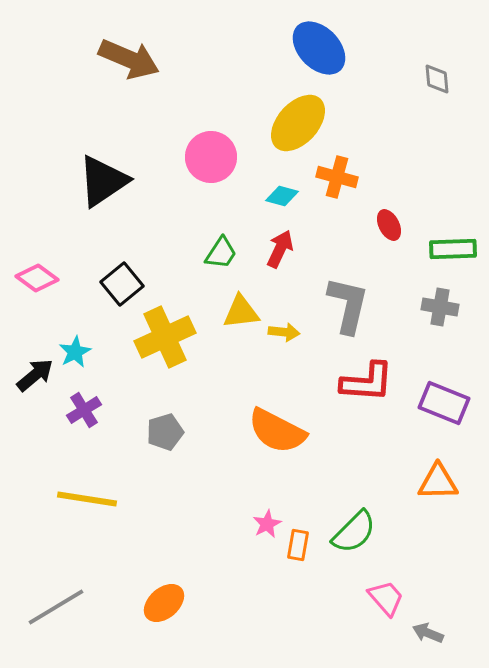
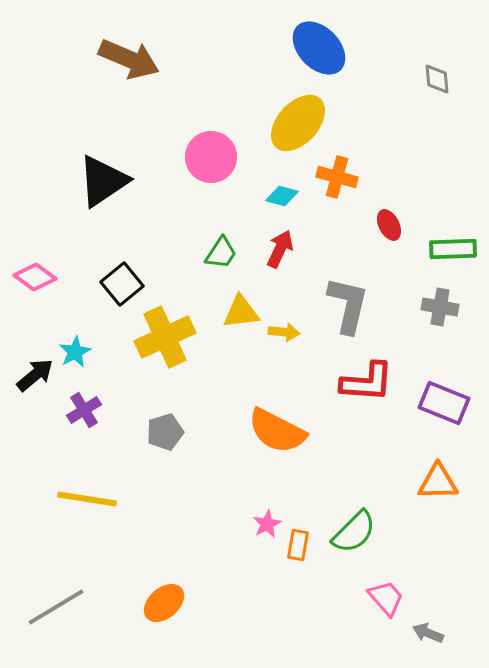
pink diamond: moved 2 px left, 1 px up
